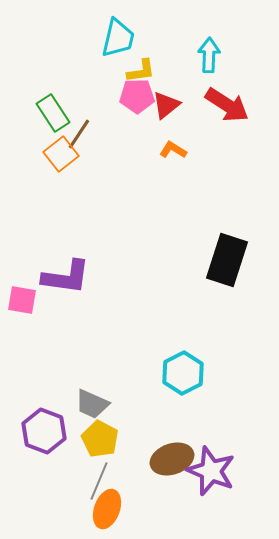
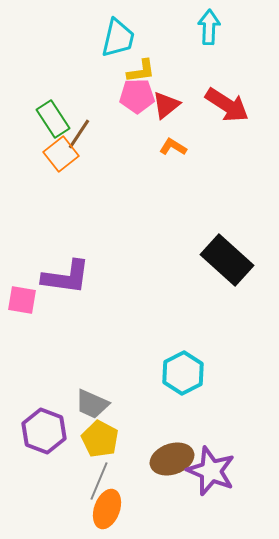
cyan arrow: moved 28 px up
green rectangle: moved 6 px down
orange L-shape: moved 3 px up
black rectangle: rotated 66 degrees counterclockwise
